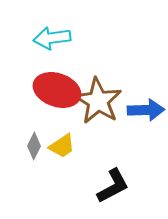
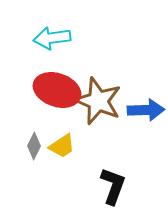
brown star: rotated 9 degrees counterclockwise
black L-shape: rotated 42 degrees counterclockwise
